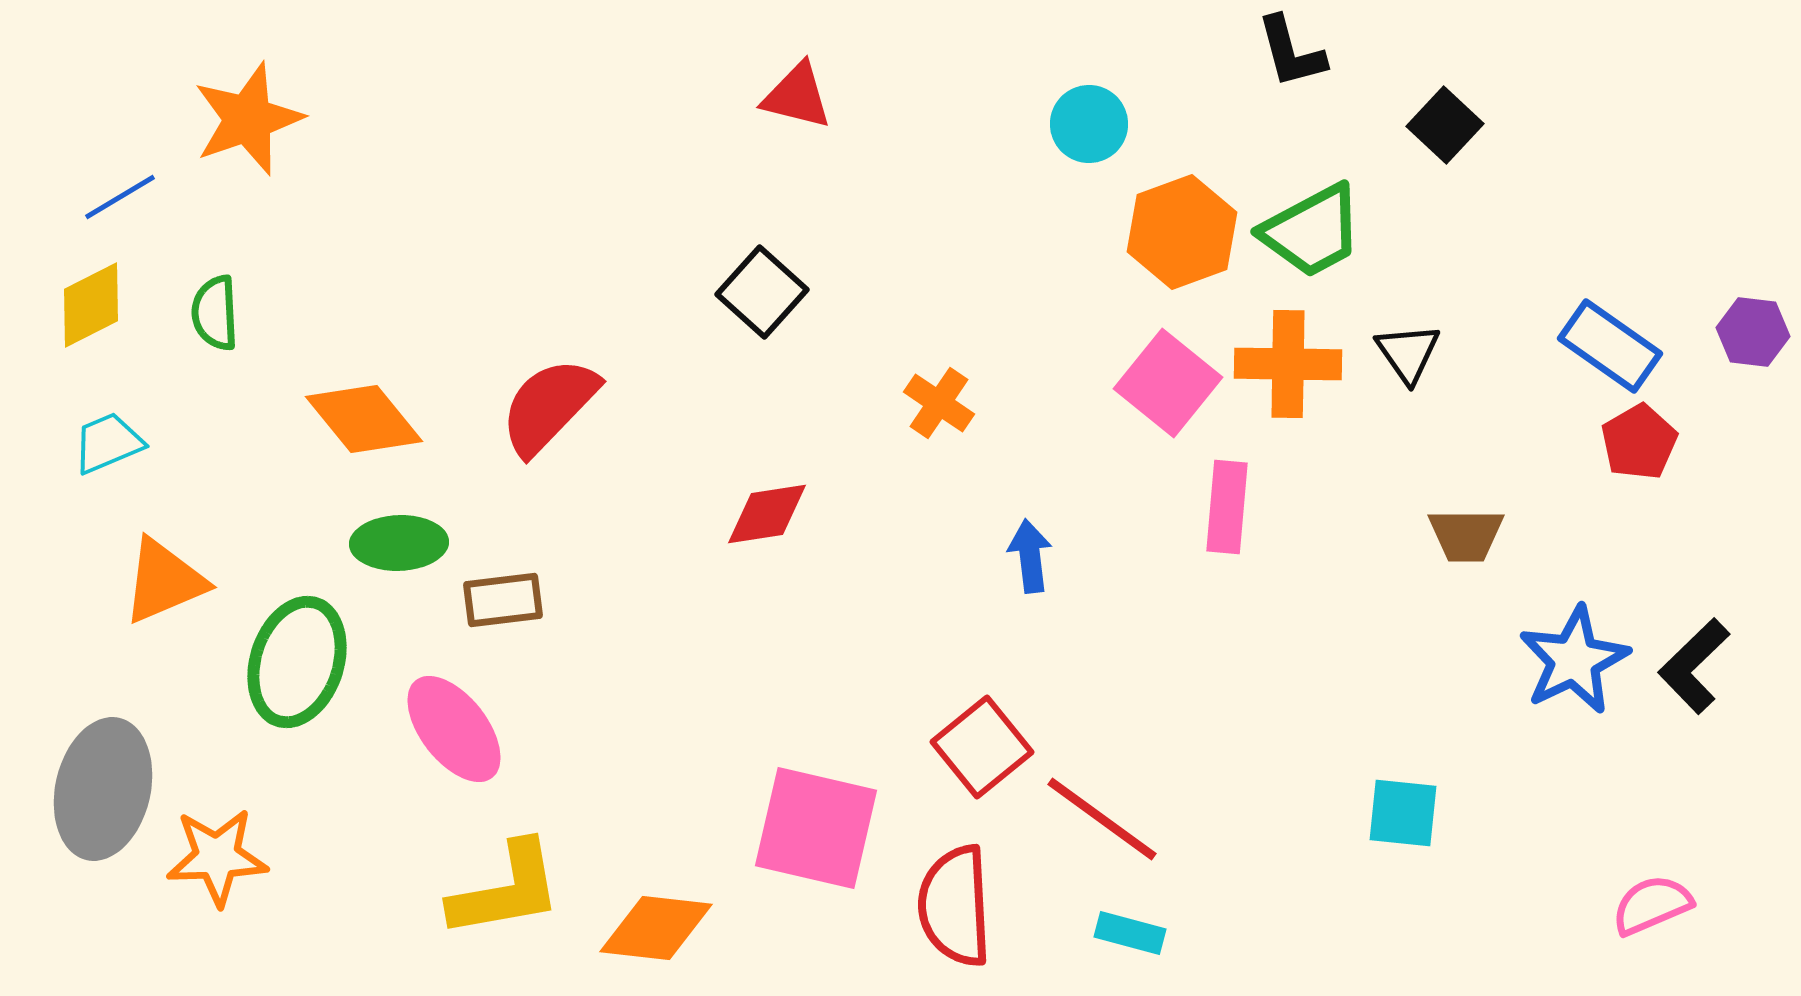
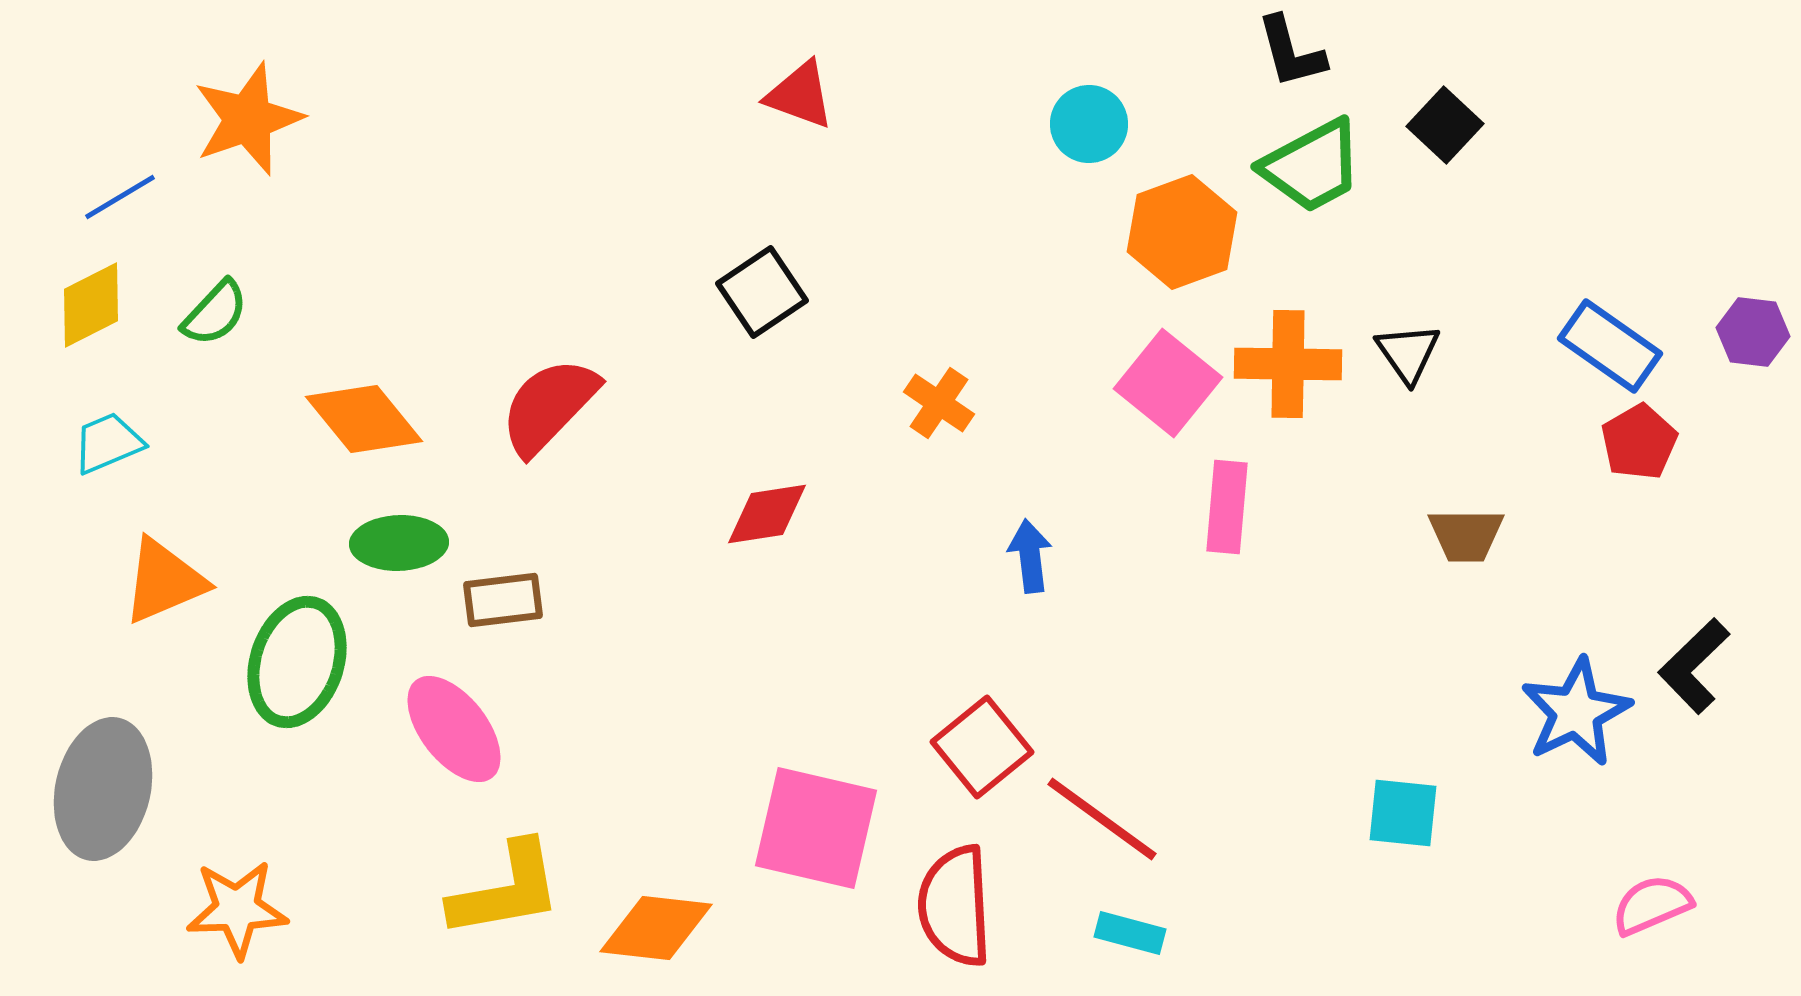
red triangle at (797, 96): moved 3 px right, 1 px up; rotated 6 degrees clockwise
green trapezoid at (1312, 231): moved 65 px up
black square at (762, 292): rotated 14 degrees clockwise
green semicircle at (215, 313): rotated 134 degrees counterclockwise
blue star at (1574, 660): moved 2 px right, 52 px down
orange star at (217, 857): moved 20 px right, 52 px down
